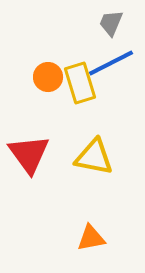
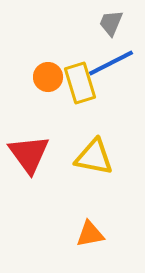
orange triangle: moved 1 px left, 4 px up
